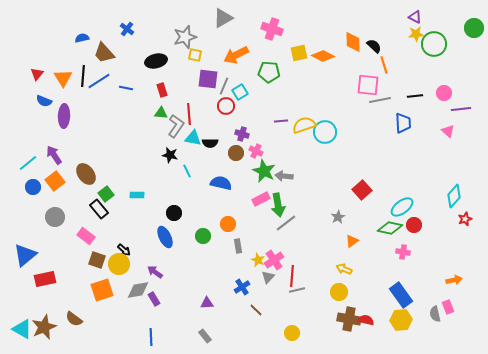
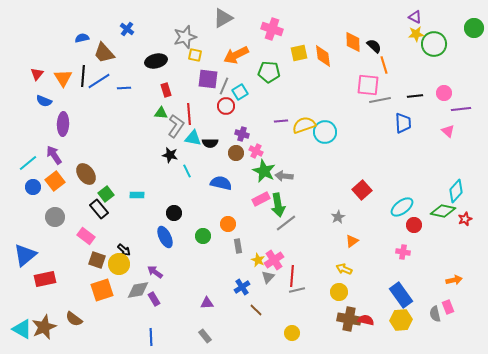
orange diamond at (323, 56): rotated 55 degrees clockwise
blue line at (126, 88): moved 2 px left; rotated 16 degrees counterclockwise
red rectangle at (162, 90): moved 4 px right
purple ellipse at (64, 116): moved 1 px left, 8 px down
cyan diamond at (454, 196): moved 2 px right, 5 px up
green diamond at (390, 228): moved 53 px right, 17 px up
